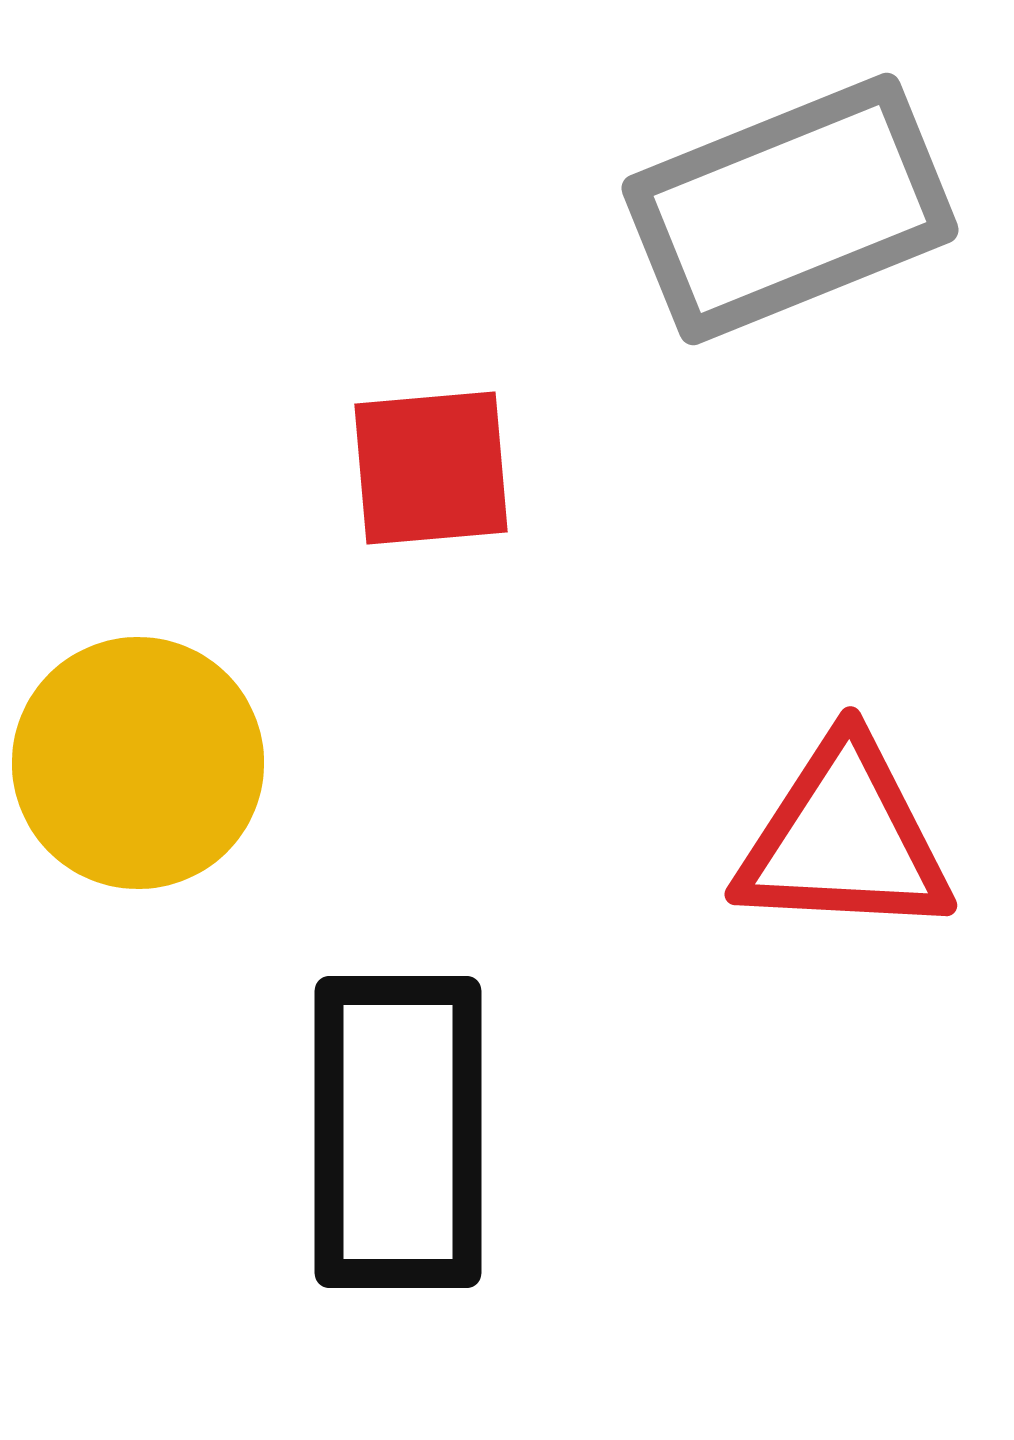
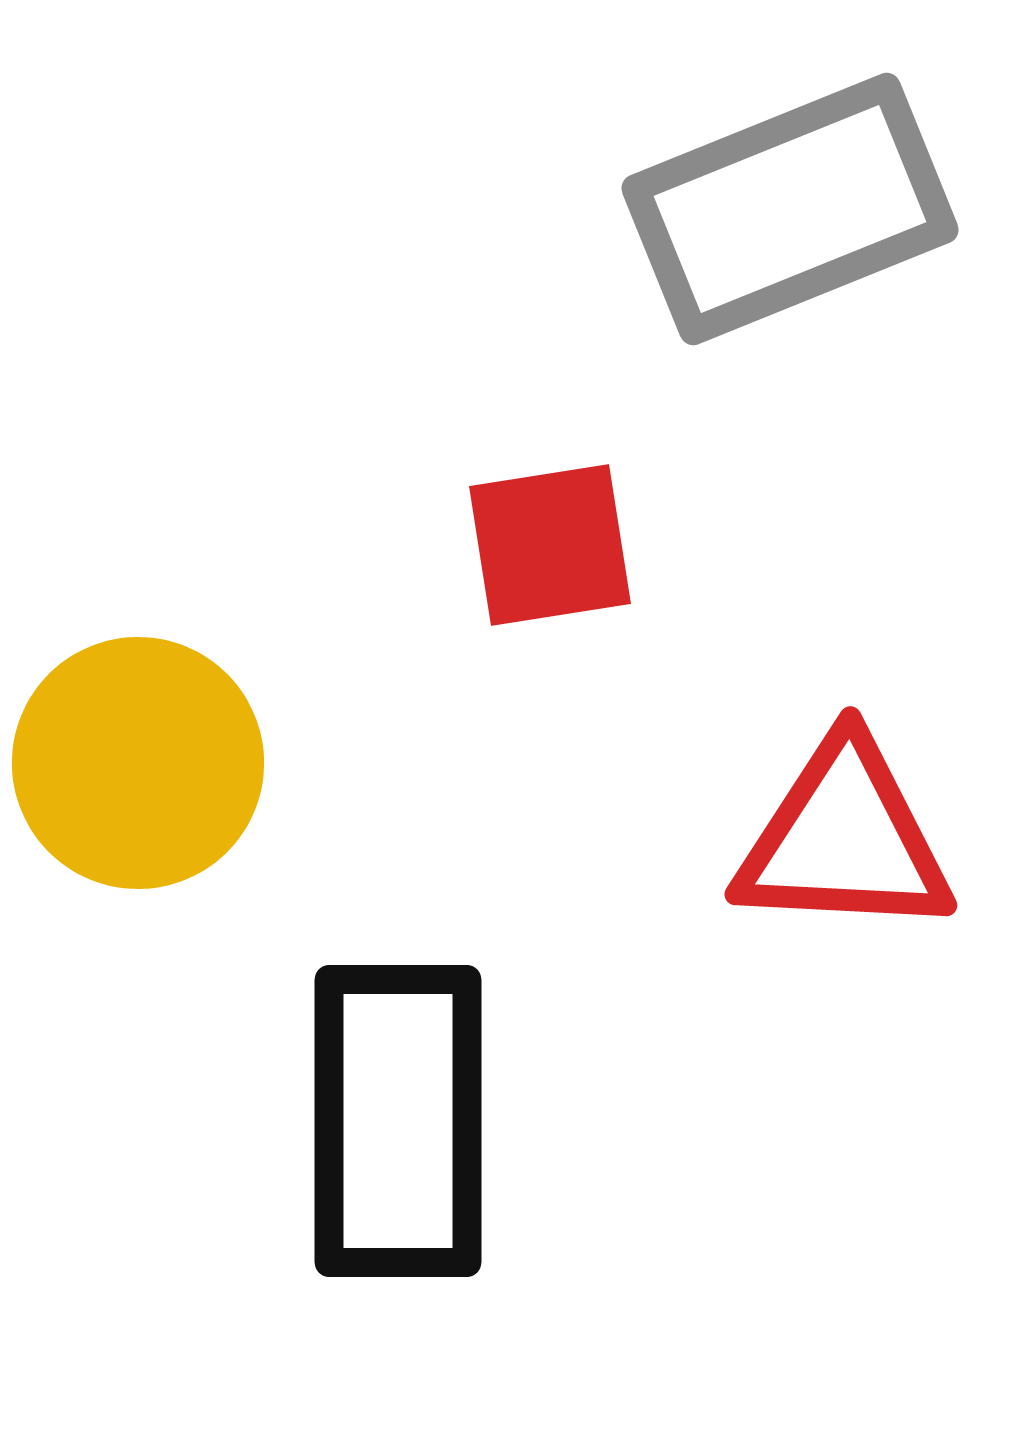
red square: moved 119 px right, 77 px down; rotated 4 degrees counterclockwise
black rectangle: moved 11 px up
